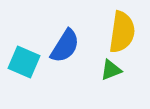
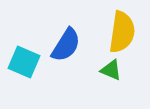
blue semicircle: moved 1 px right, 1 px up
green triangle: rotated 45 degrees clockwise
